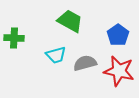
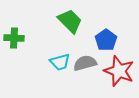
green trapezoid: rotated 16 degrees clockwise
blue pentagon: moved 12 px left, 5 px down
cyan trapezoid: moved 4 px right, 7 px down
red star: rotated 8 degrees clockwise
